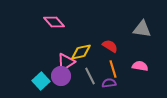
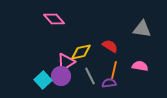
pink diamond: moved 3 px up
orange line: moved 1 px right, 1 px down; rotated 30 degrees clockwise
cyan square: moved 2 px right, 1 px up
